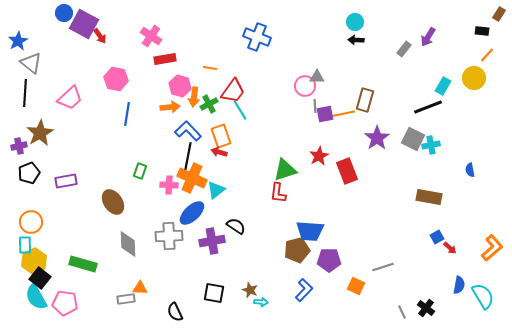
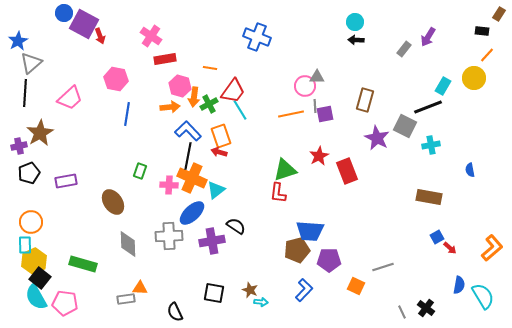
red arrow at (100, 36): rotated 14 degrees clockwise
gray triangle at (31, 63): rotated 40 degrees clockwise
orange line at (342, 114): moved 51 px left
purple star at (377, 138): rotated 10 degrees counterclockwise
gray square at (413, 139): moved 8 px left, 13 px up
